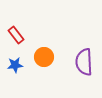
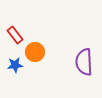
red rectangle: moved 1 px left
orange circle: moved 9 px left, 5 px up
